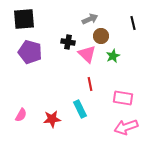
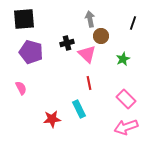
gray arrow: rotated 77 degrees counterclockwise
black line: rotated 32 degrees clockwise
black cross: moved 1 px left, 1 px down; rotated 24 degrees counterclockwise
purple pentagon: moved 1 px right
green star: moved 10 px right, 3 px down
red line: moved 1 px left, 1 px up
pink rectangle: moved 3 px right, 1 px down; rotated 36 degrees clockwise
cyan rectangle: moved 1 px left
pink semicircle: moved 27 px up; rotated 56 degrees counterclockwise
